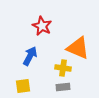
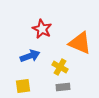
red star: moved 3 px down
orange triangle: moved 2 px right, 5 px up
blue arrow: rotated 42 degrees clockwise
yellow cross: moved 3 px left, 1 px up; rotated 21 degrees clockwise
